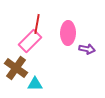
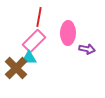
red line: moved 2 px right, 7 px up
pink rectangle: moved 4 px right
brown cross: rotated 10 degrees clockwise
cyan triangle: moved 6 px left, 26 px up
